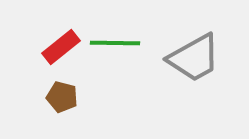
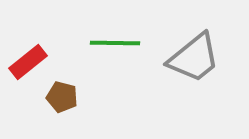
red rectangle: moved 33 px left, 15 px down
gray trapezoid: rotated 10 degrees counterclockwise
